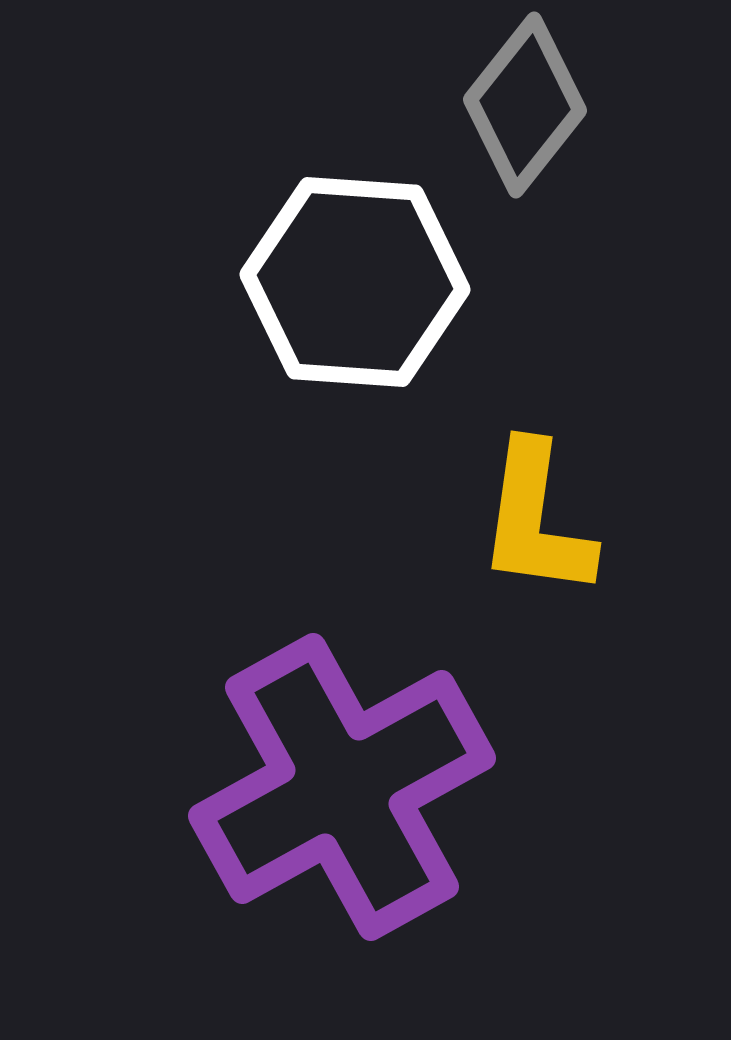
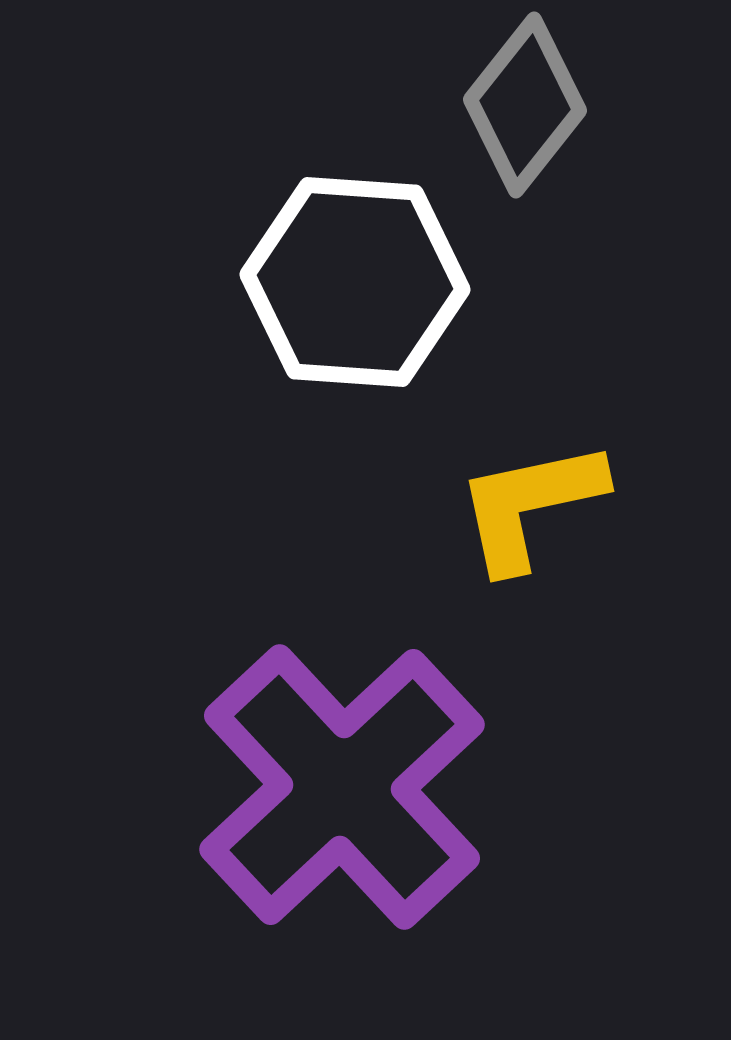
yellow L-shape: moved 6 px left, 15 px up; rotated 70 degrees clockwise
purple cross: rotated 14 degrees counterclockwise
